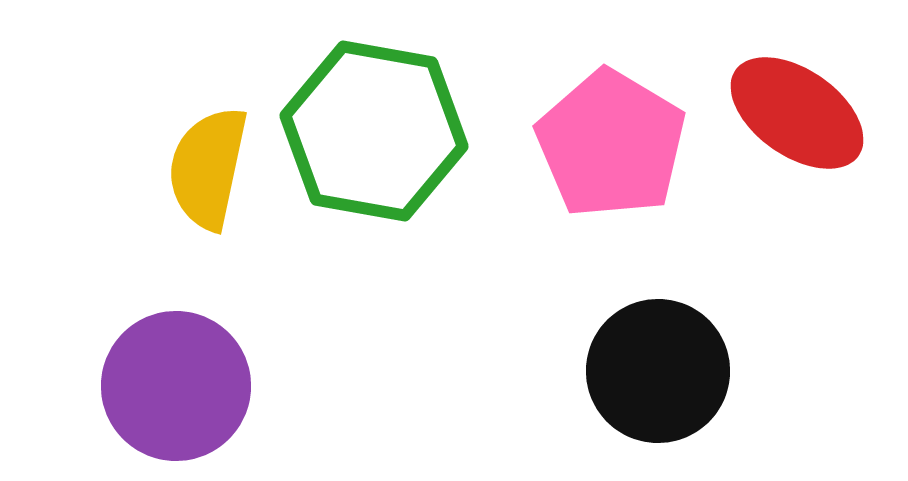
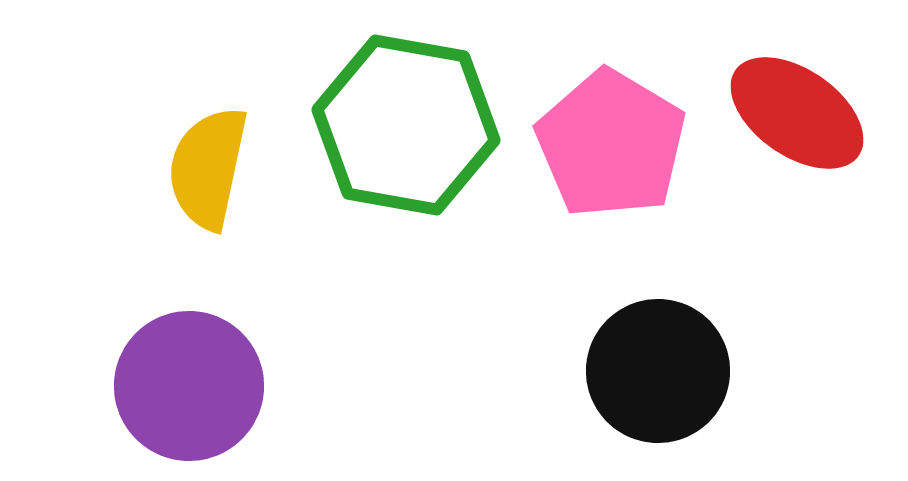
green hexagon: moved 32 px right, 6 px up
purple circle: moved 13 px right
